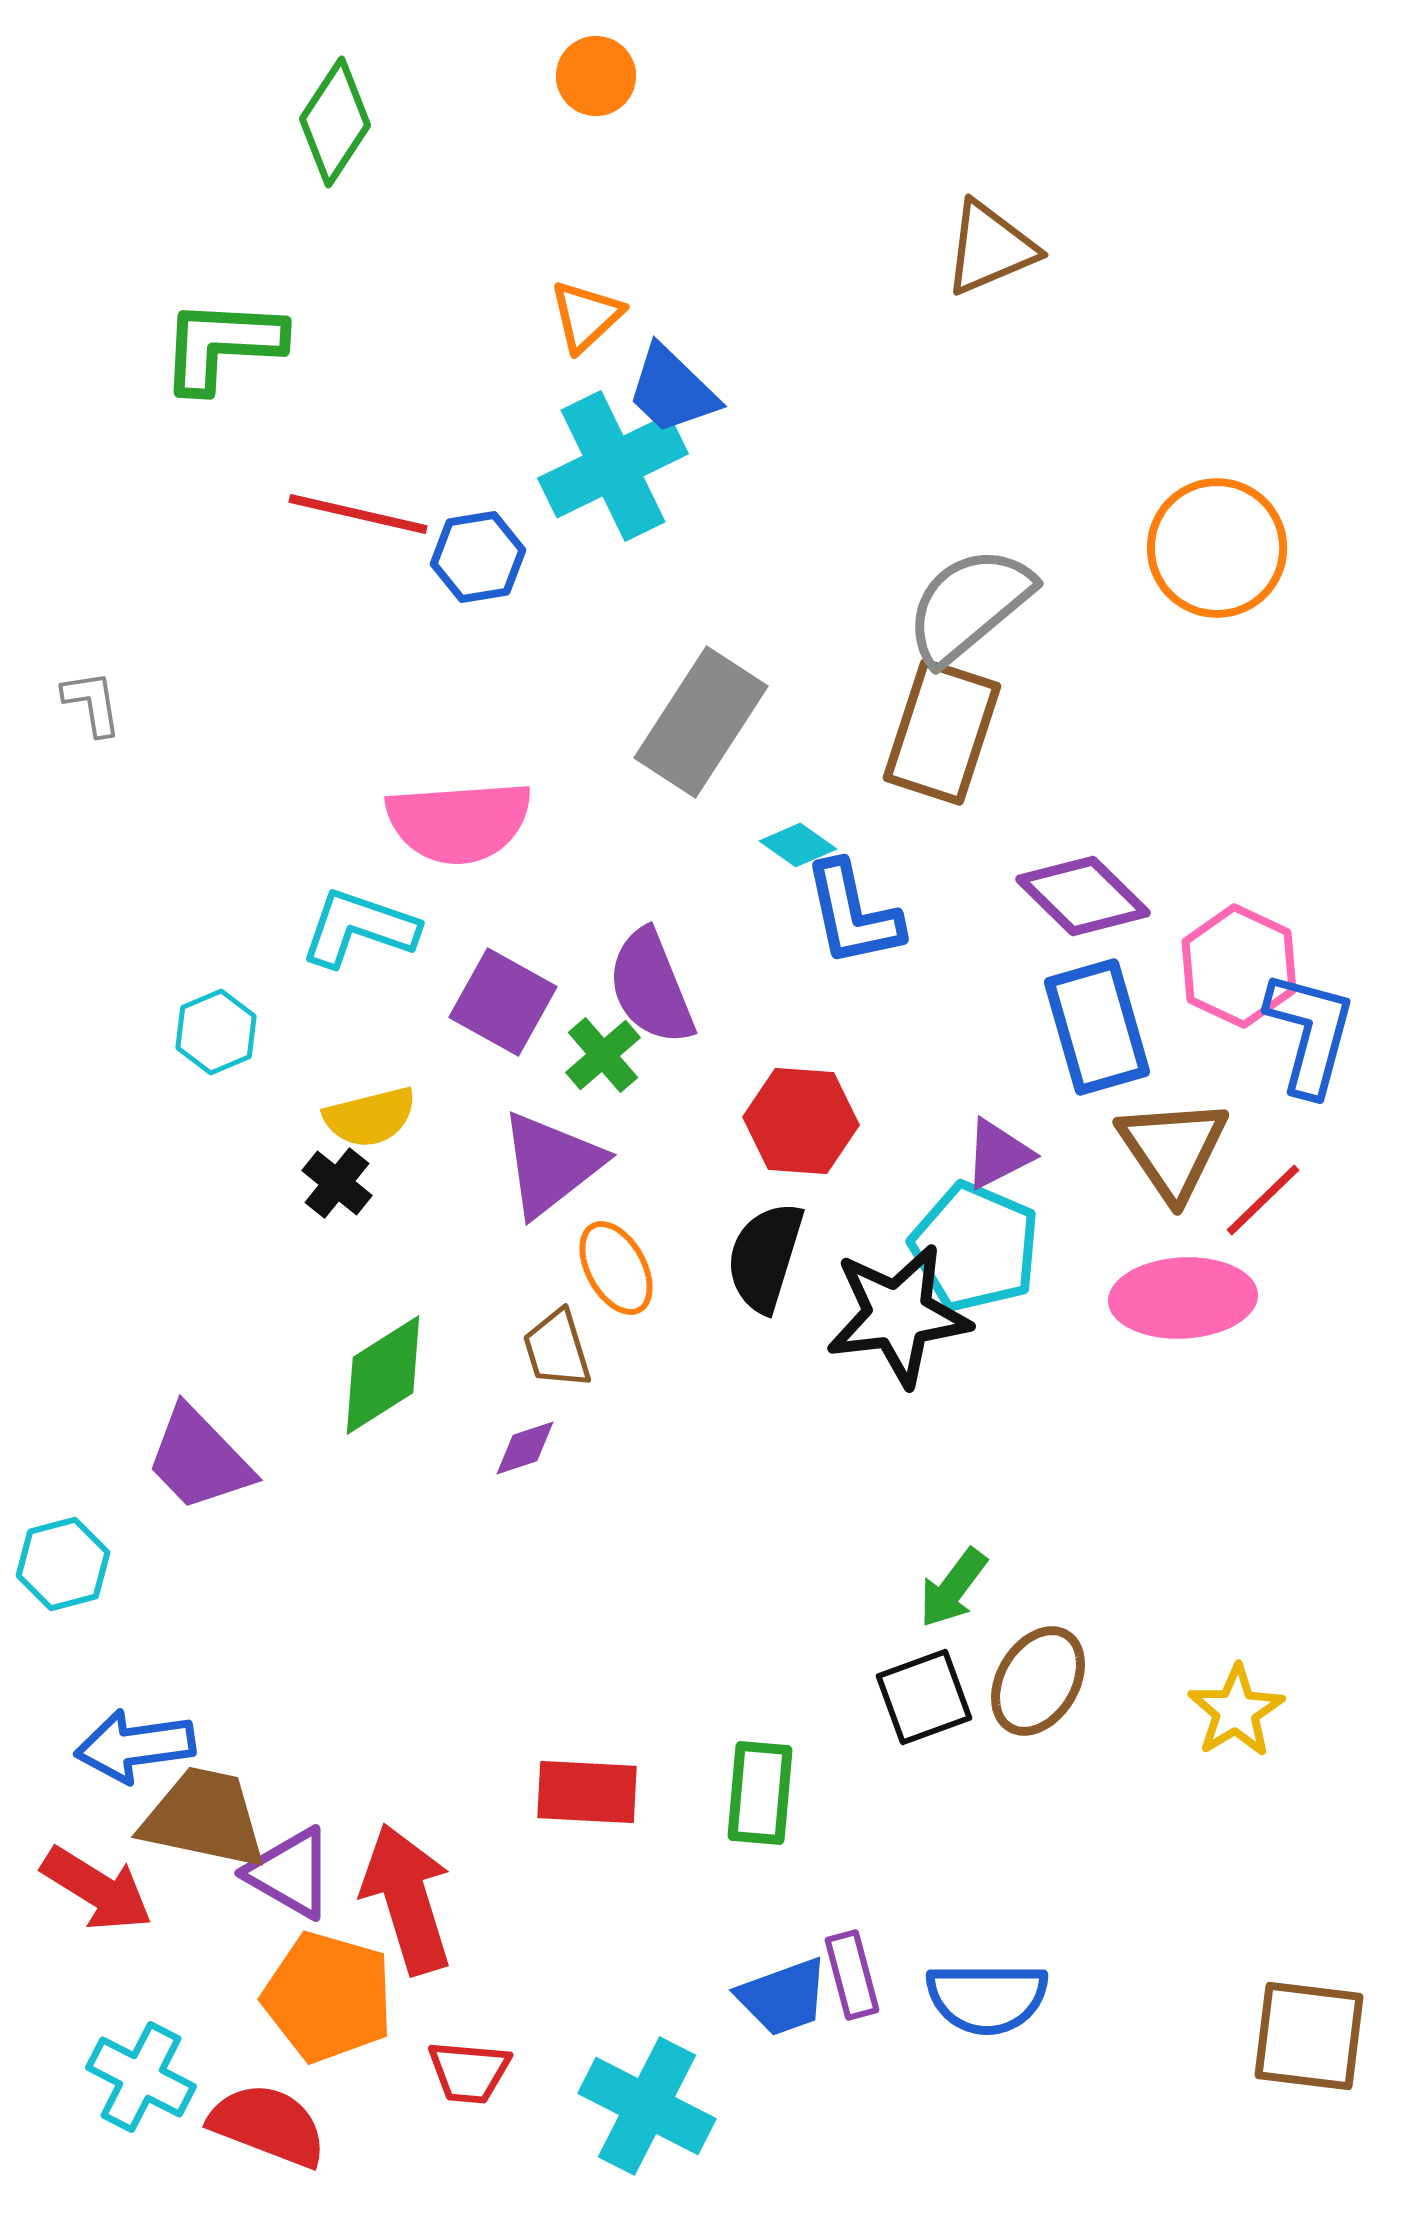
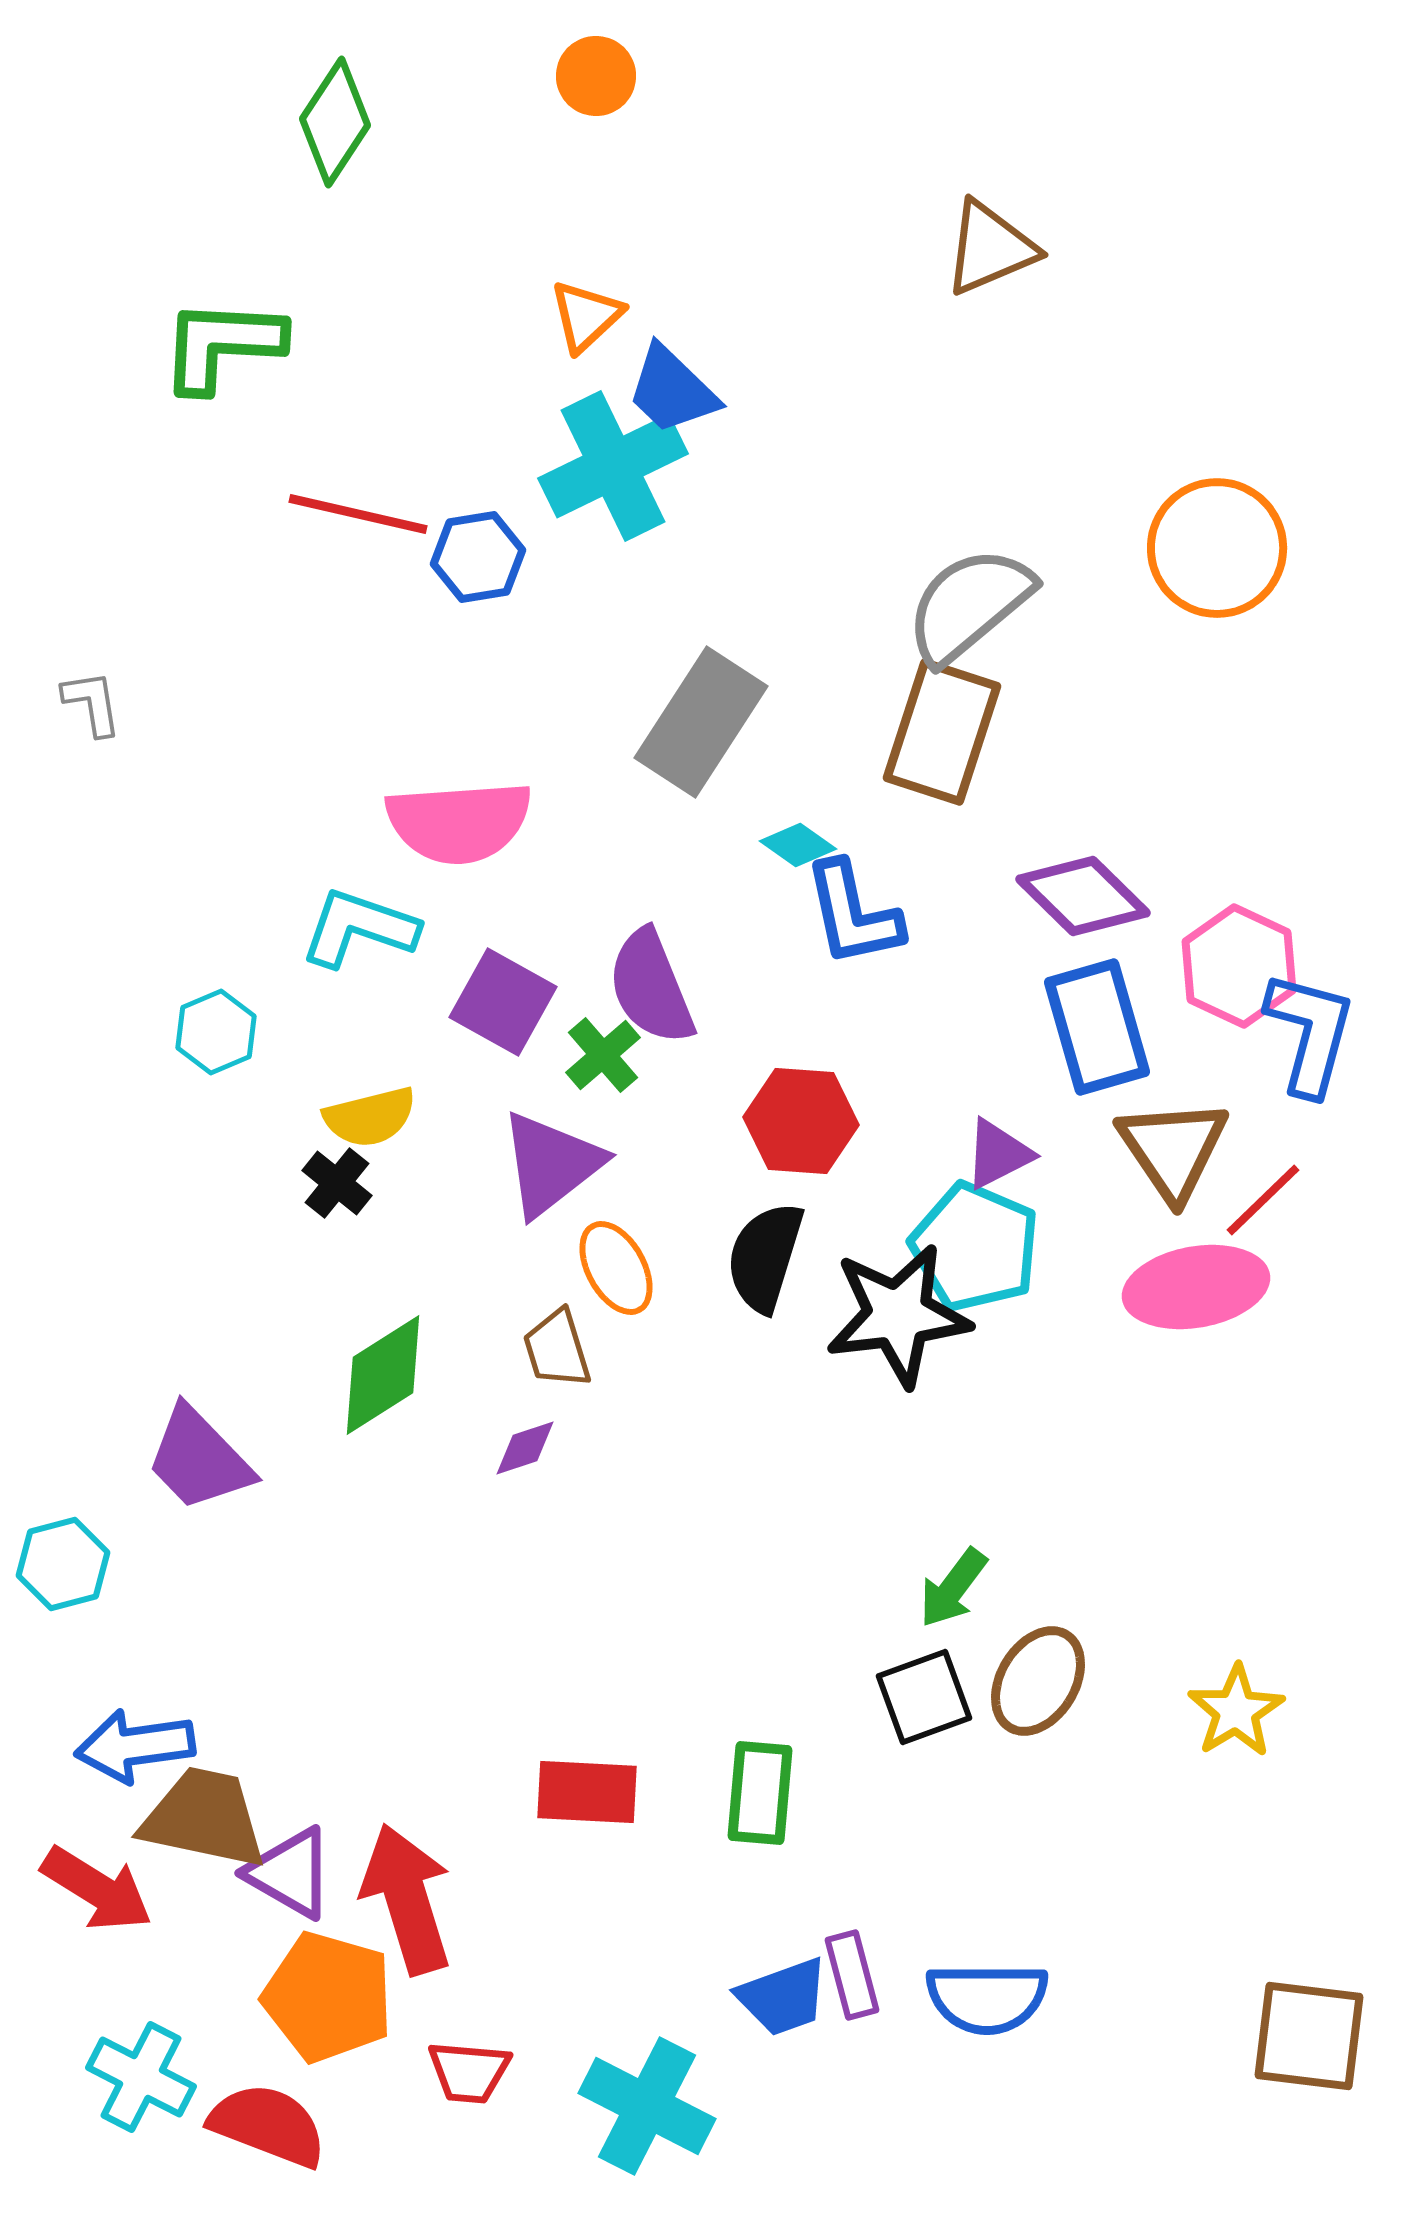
pink ellipse at (1183, 1298): moved 13 px right, 11 px up; rotated 7 degrees counterclockwise
